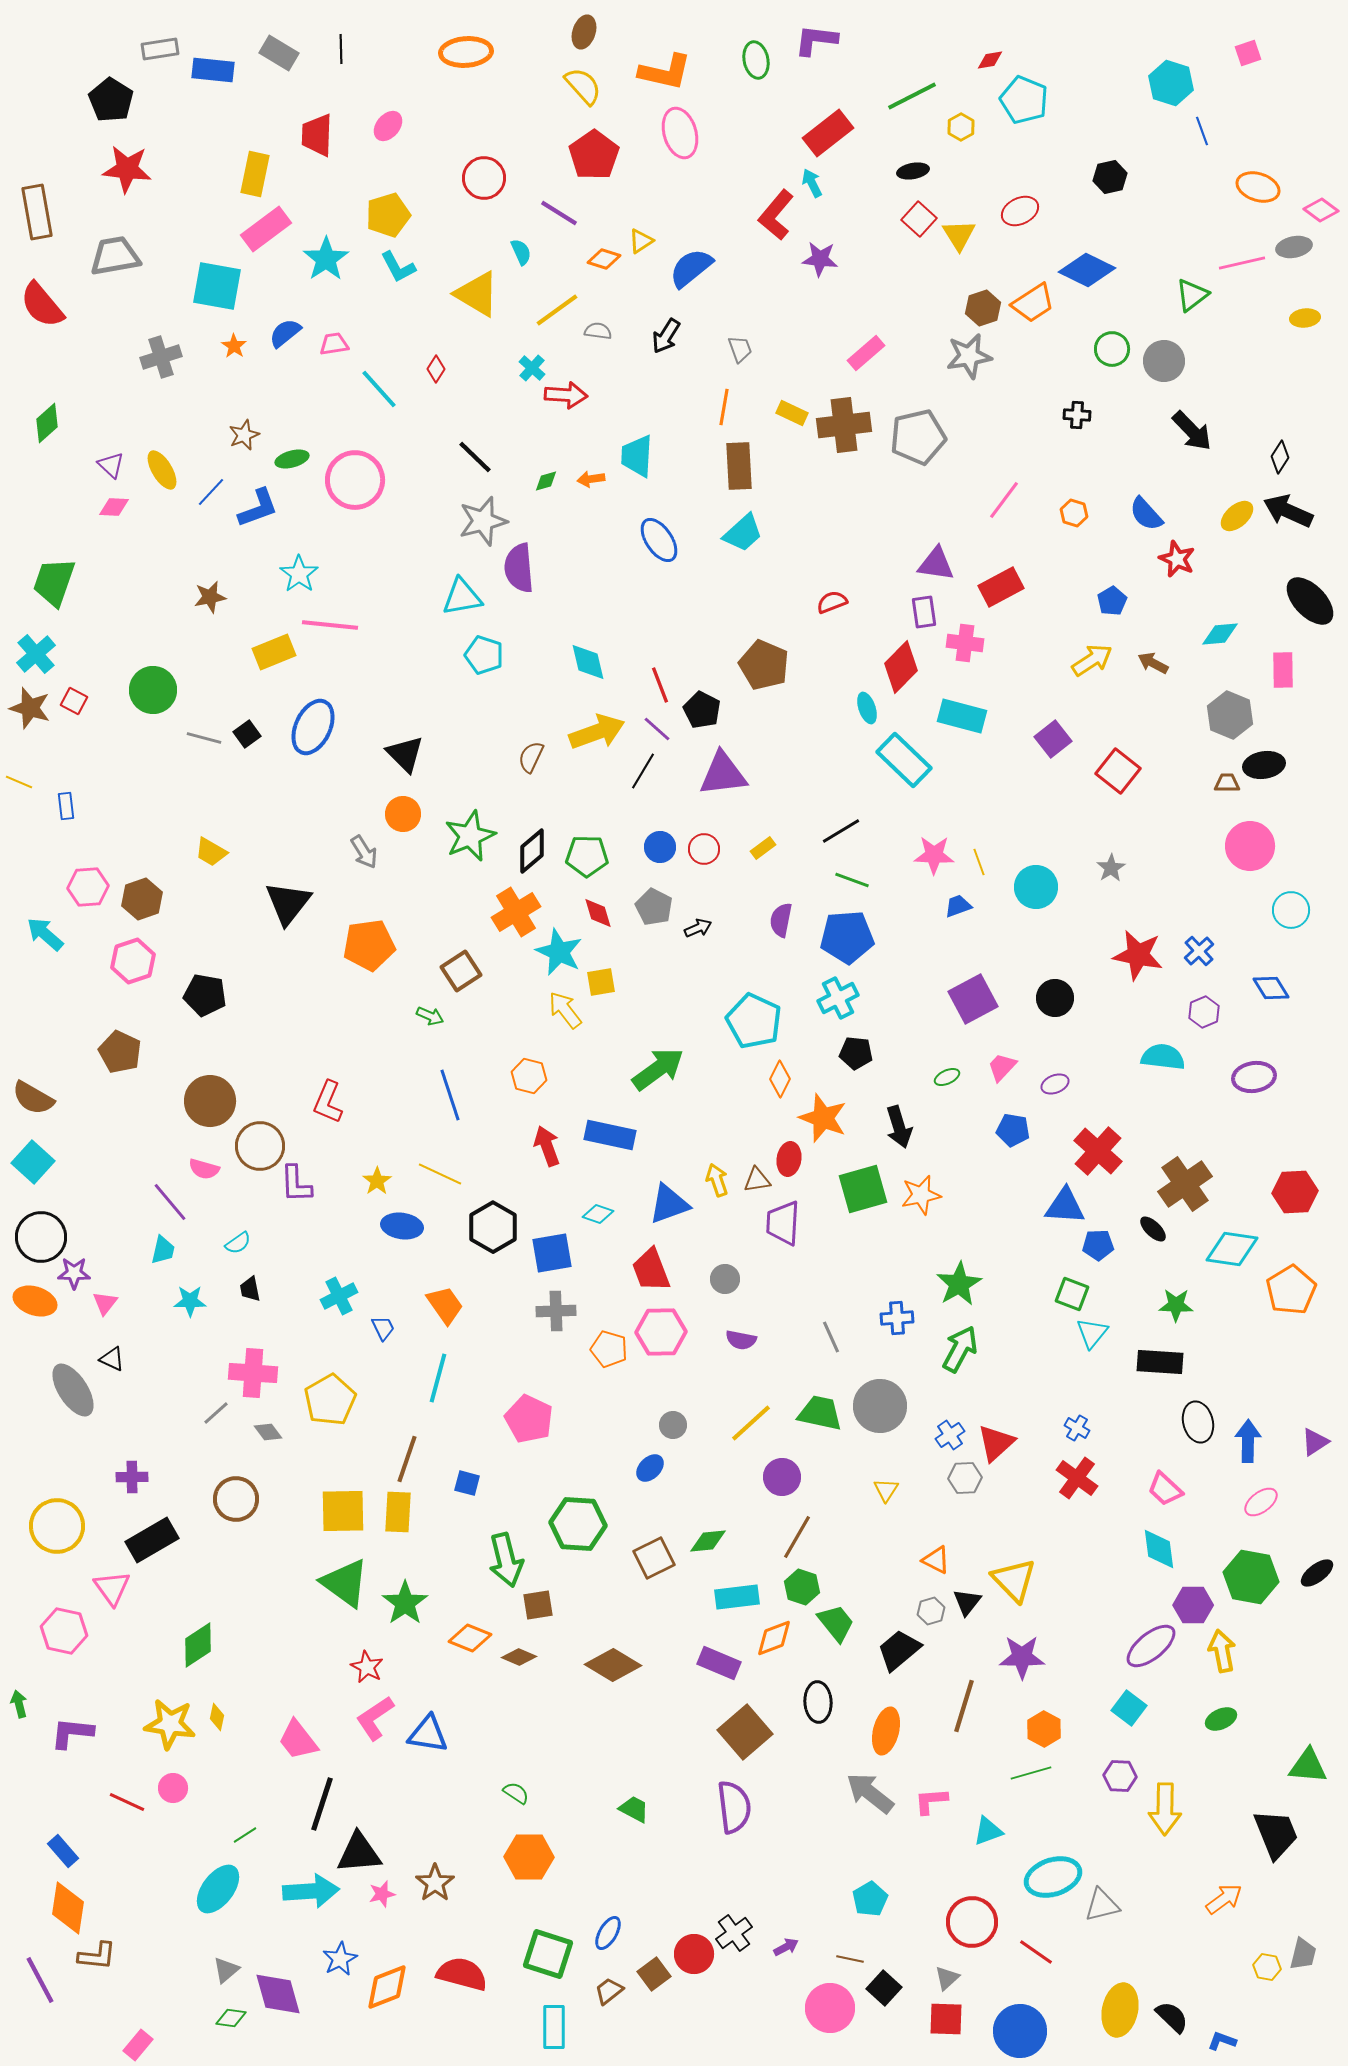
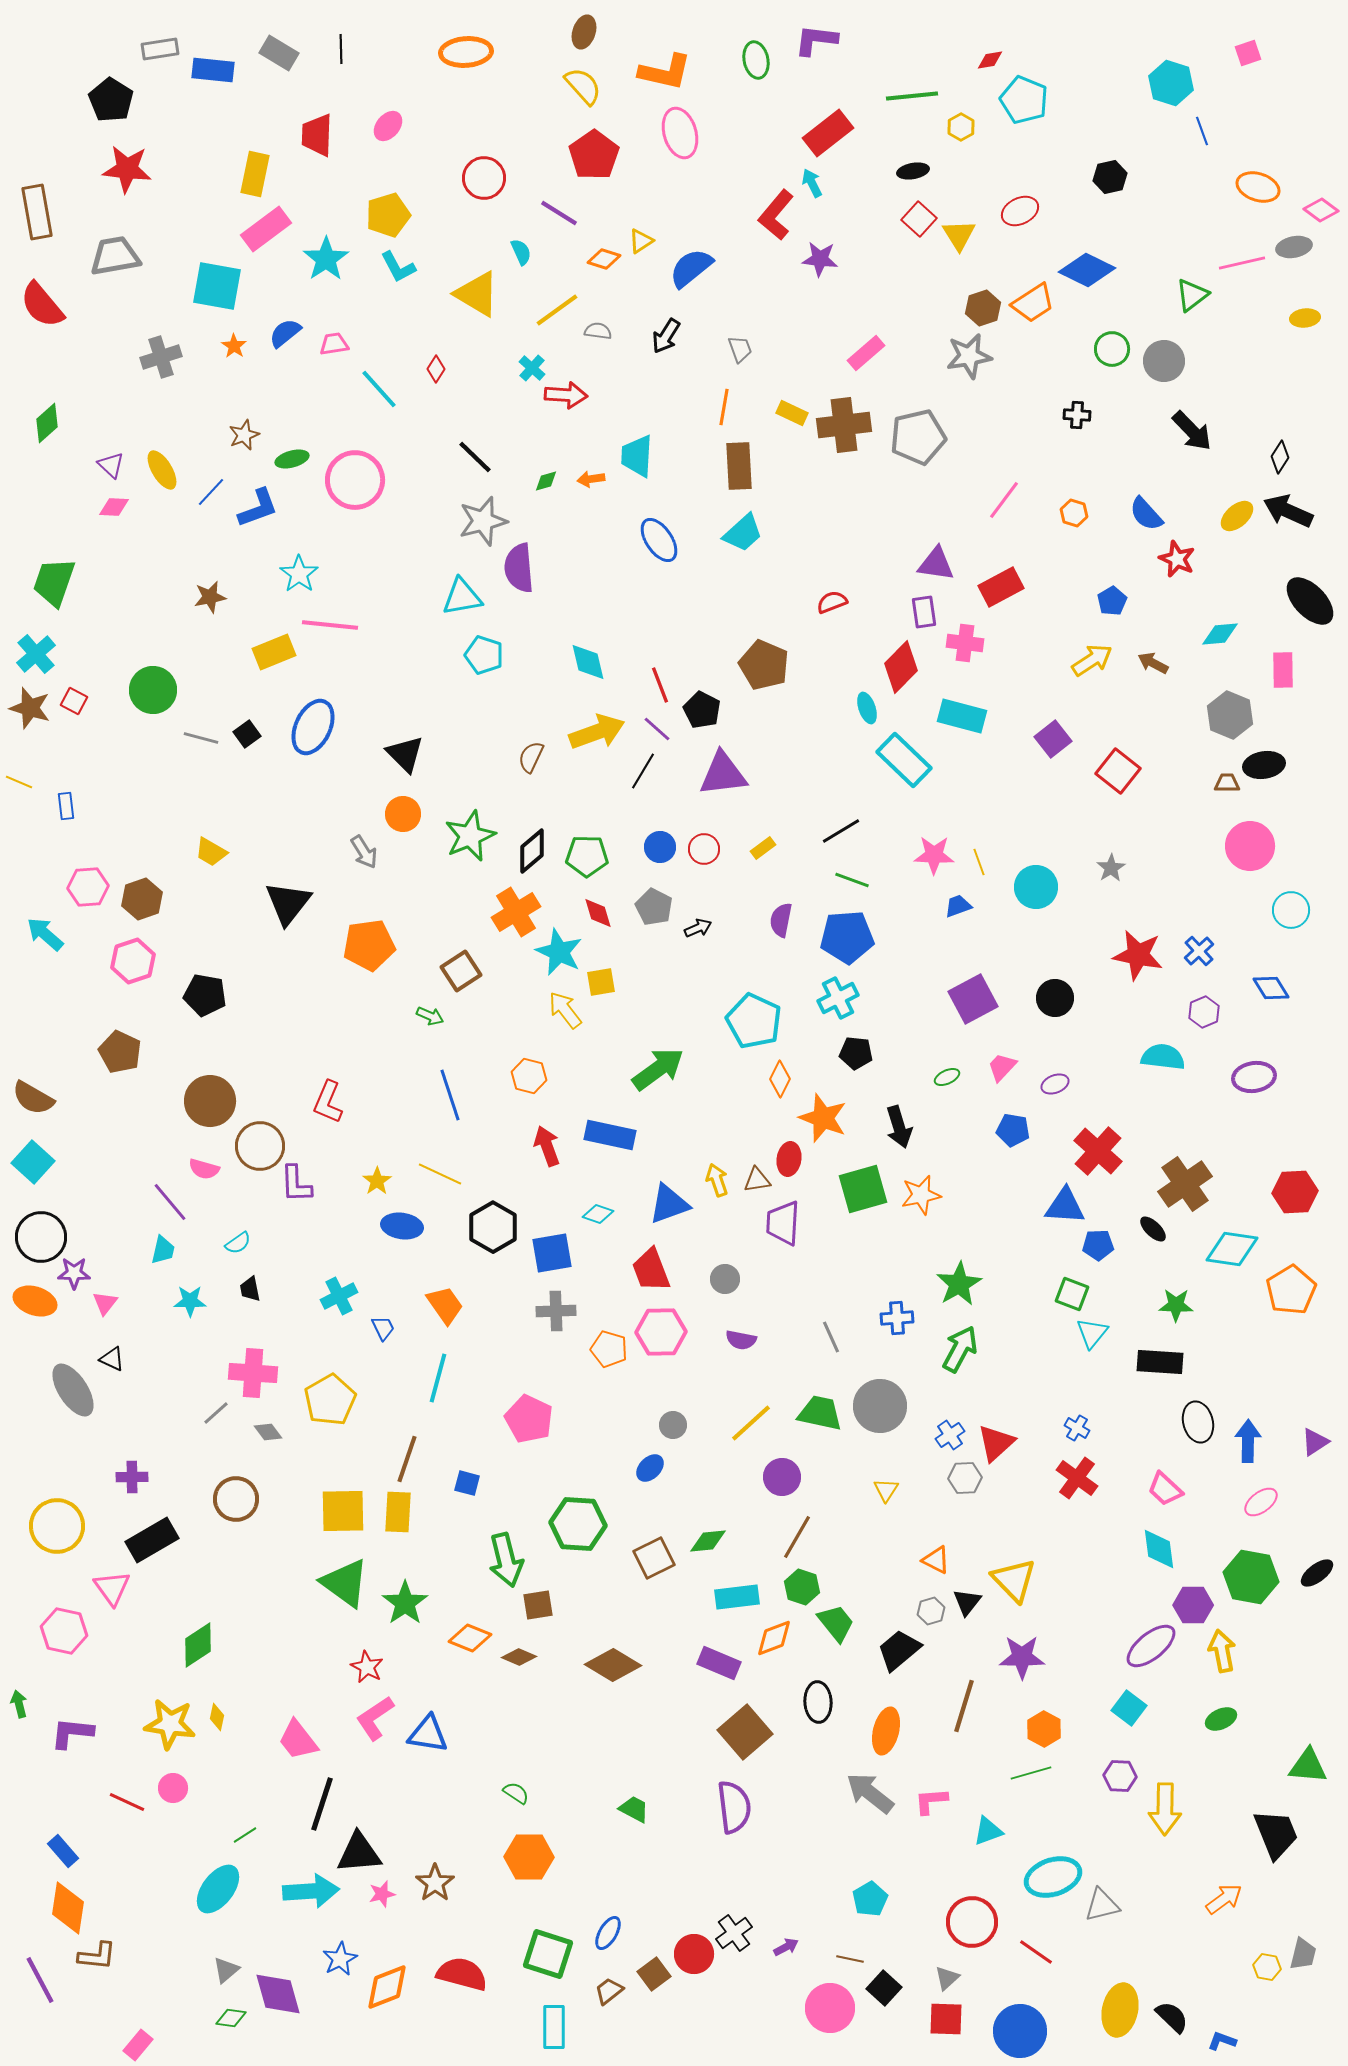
green line at (912, 96): rotated 21 degrees clockwise
gray line at (204, 738): moved 3 px left
